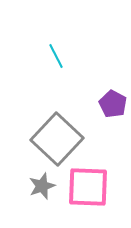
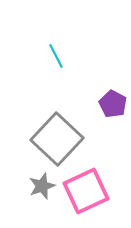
pink square: moved 2 px left, 4 px down; rotated 27 degrees counterclockwise
